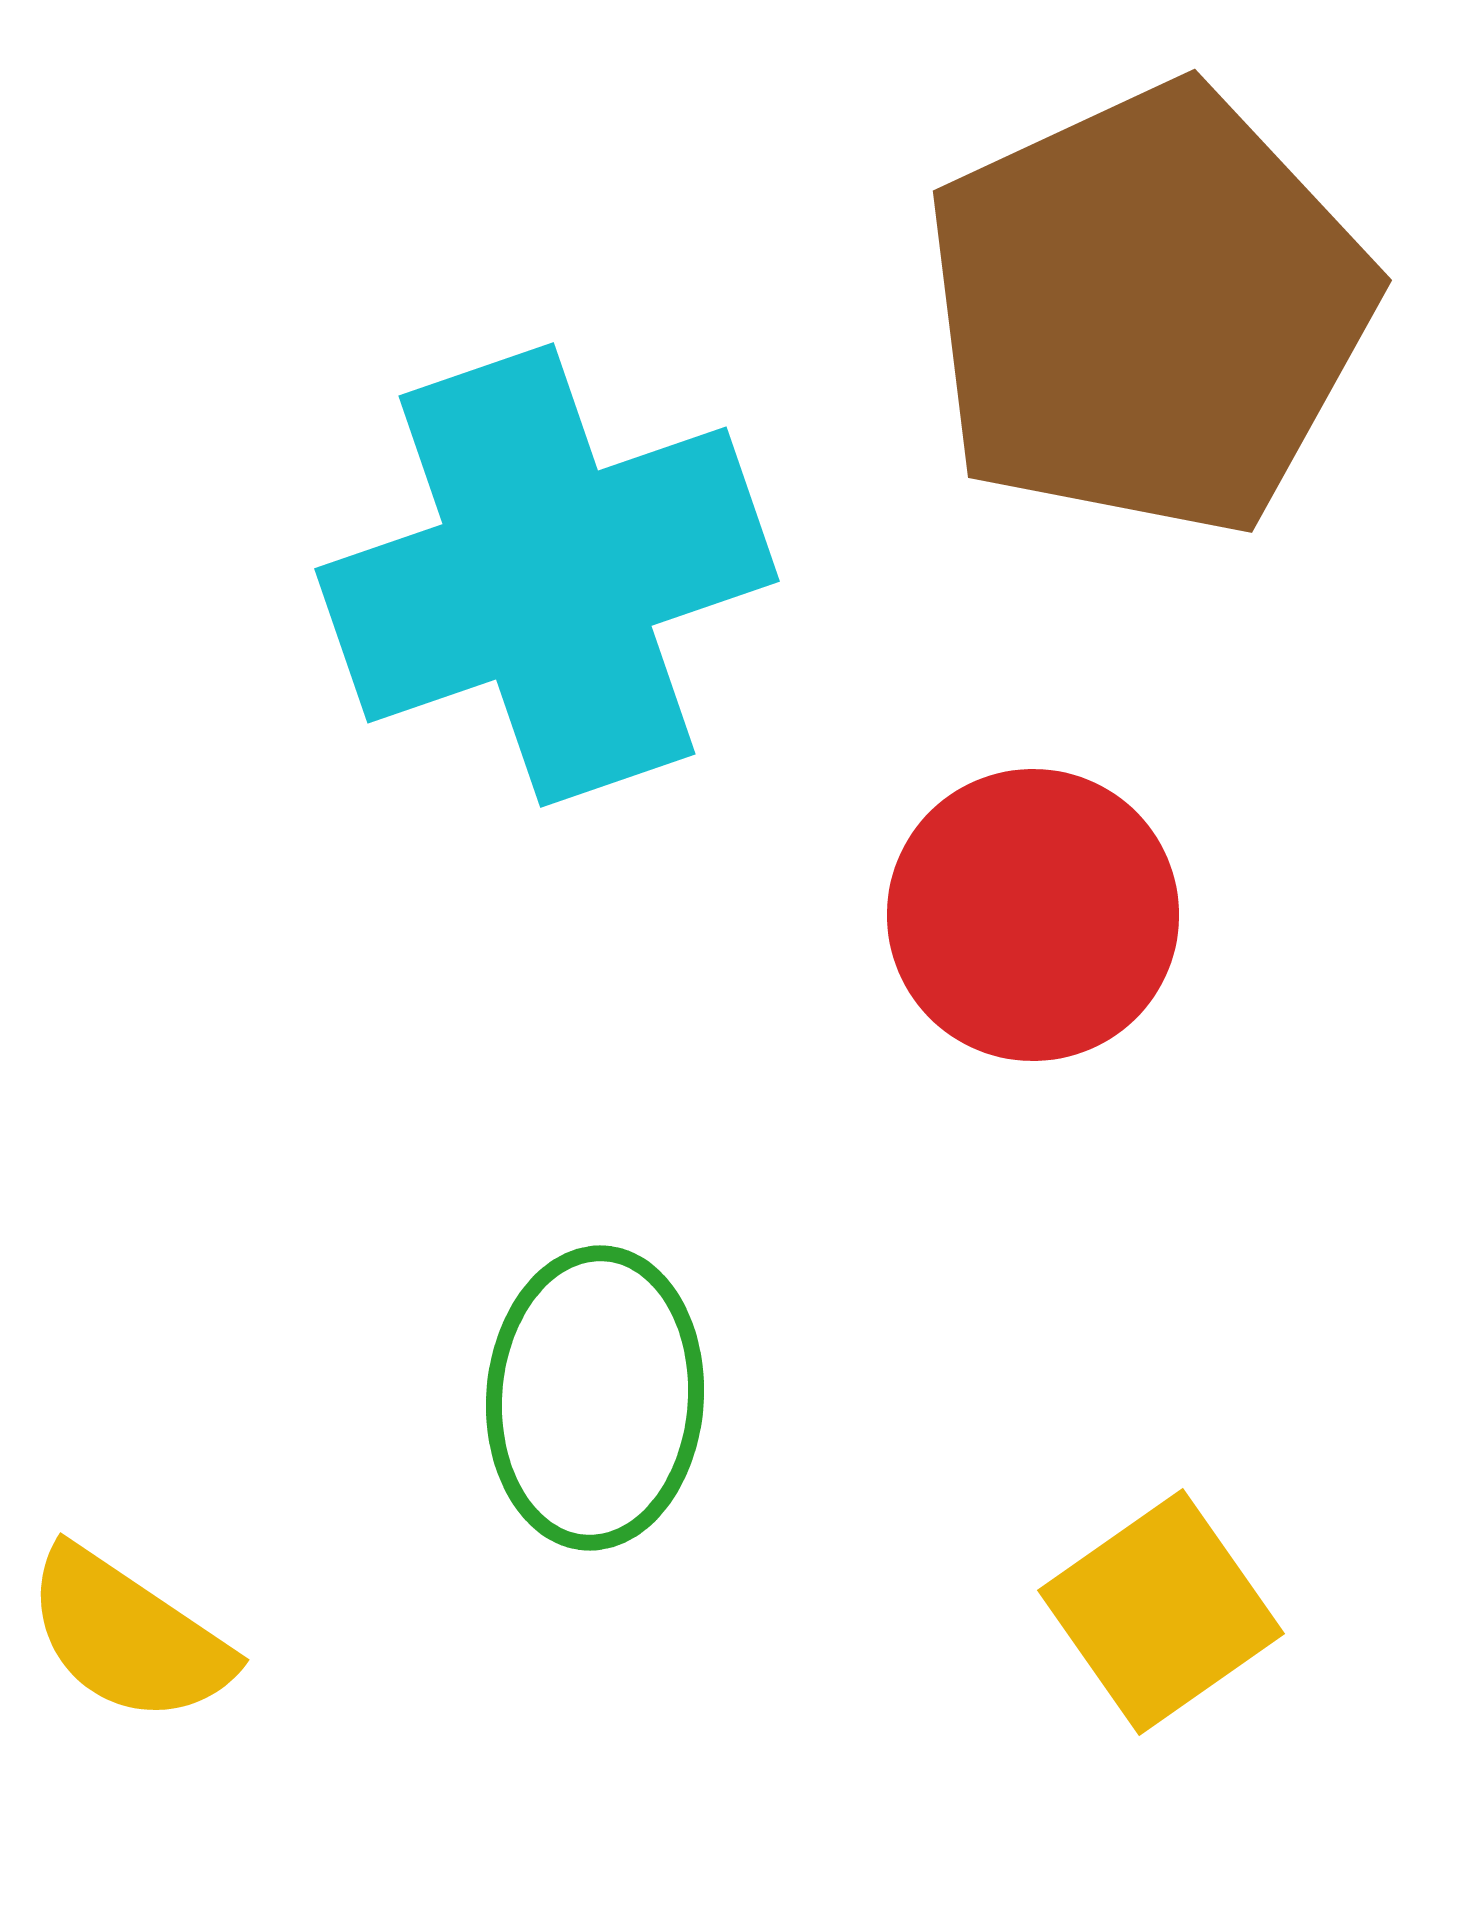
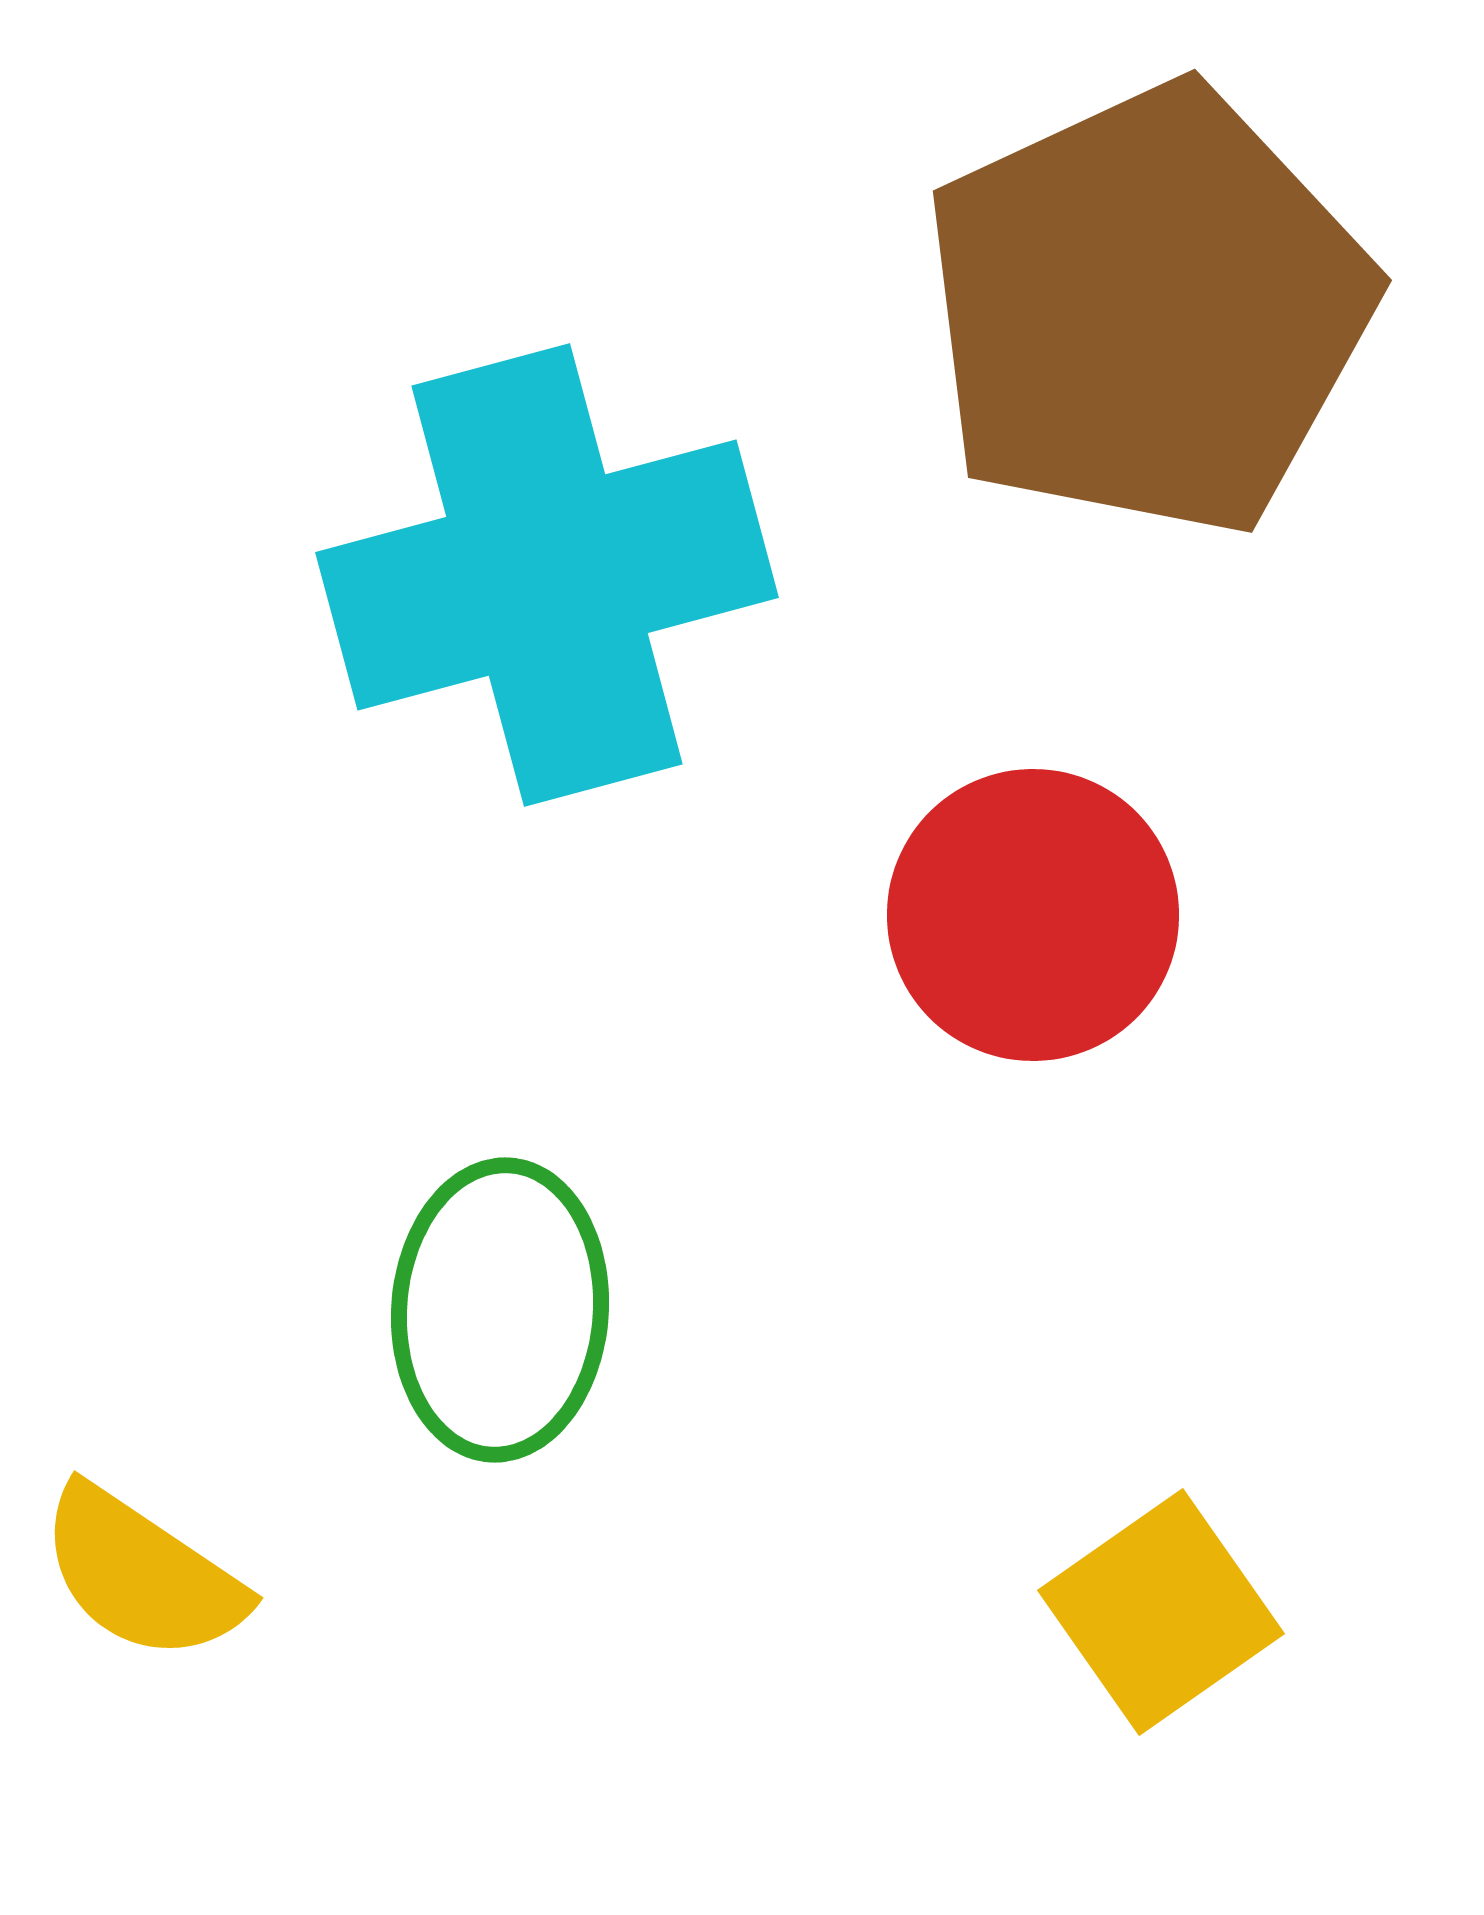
cyan cross: rotated 4 degrees clockwise
green ellipse: moved 95 px left, 88 px up
yellow semicircle: moved 14 px right, 62 px up
